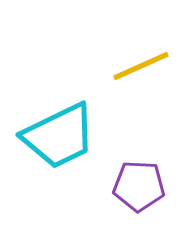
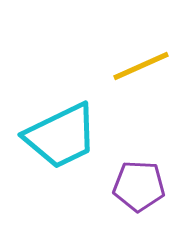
cyan trapezoid: moved 2 px right
